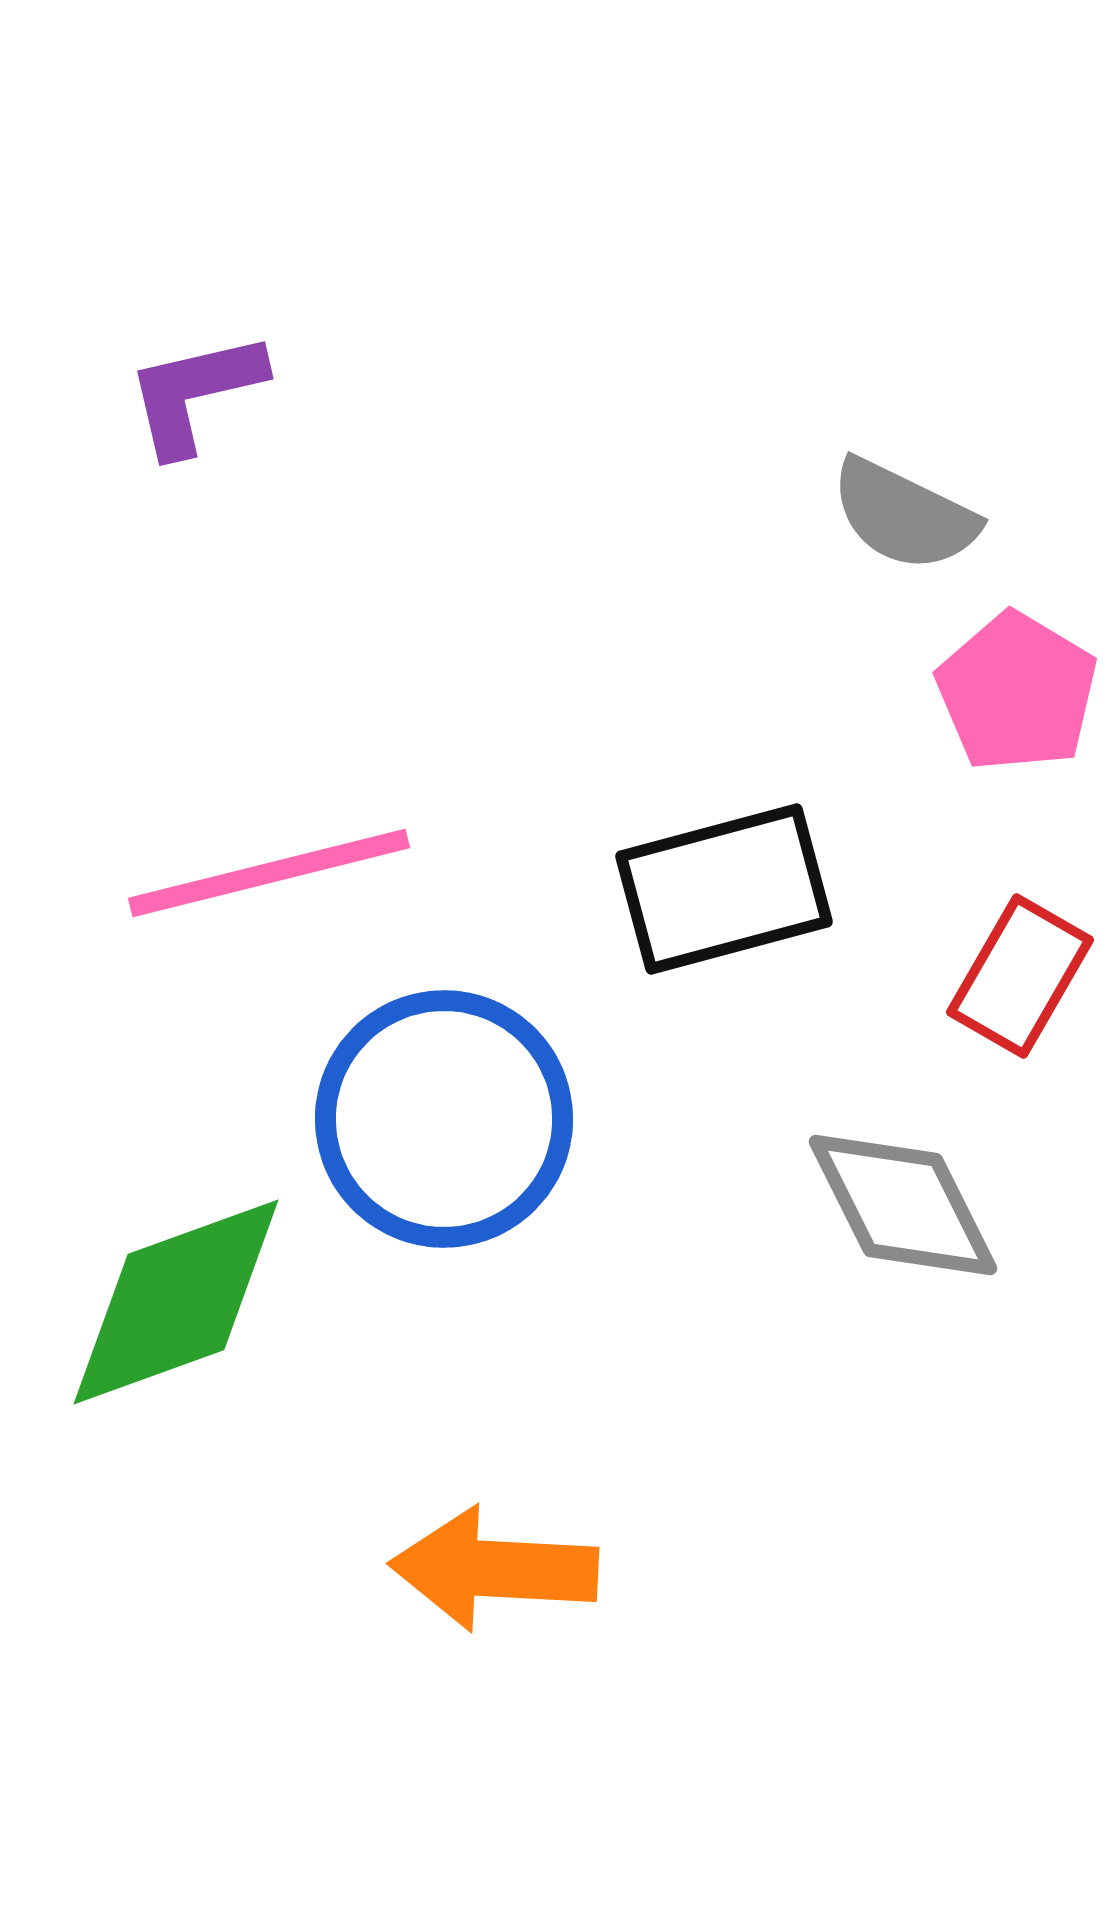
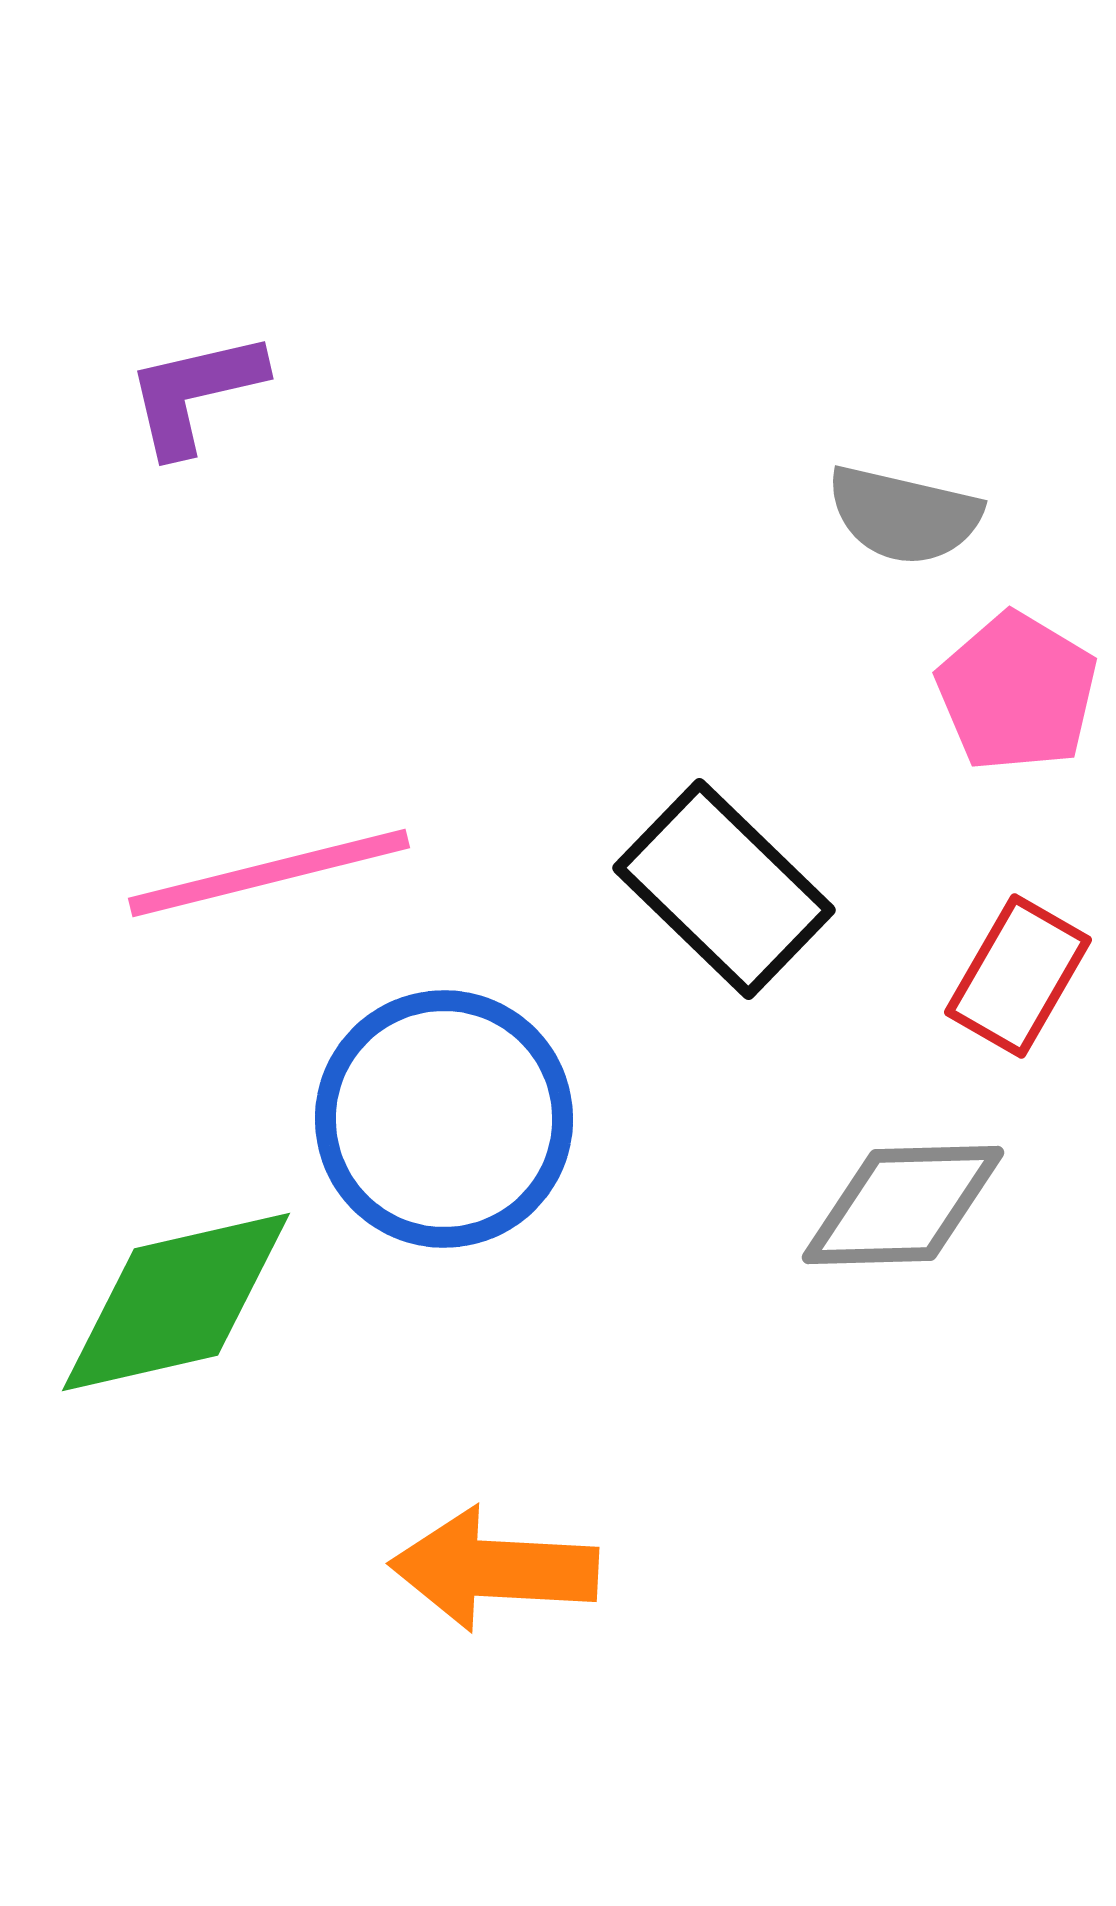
gray semicircle: rotated 13 degrees counterclockwise
black rectangle: rotated 59 degrees clockwise
red rectangle: moved 2 px left
gray diamond: rotated 65 degrees counterclockwise
green diamond: rotated 7 degrees clockwise
